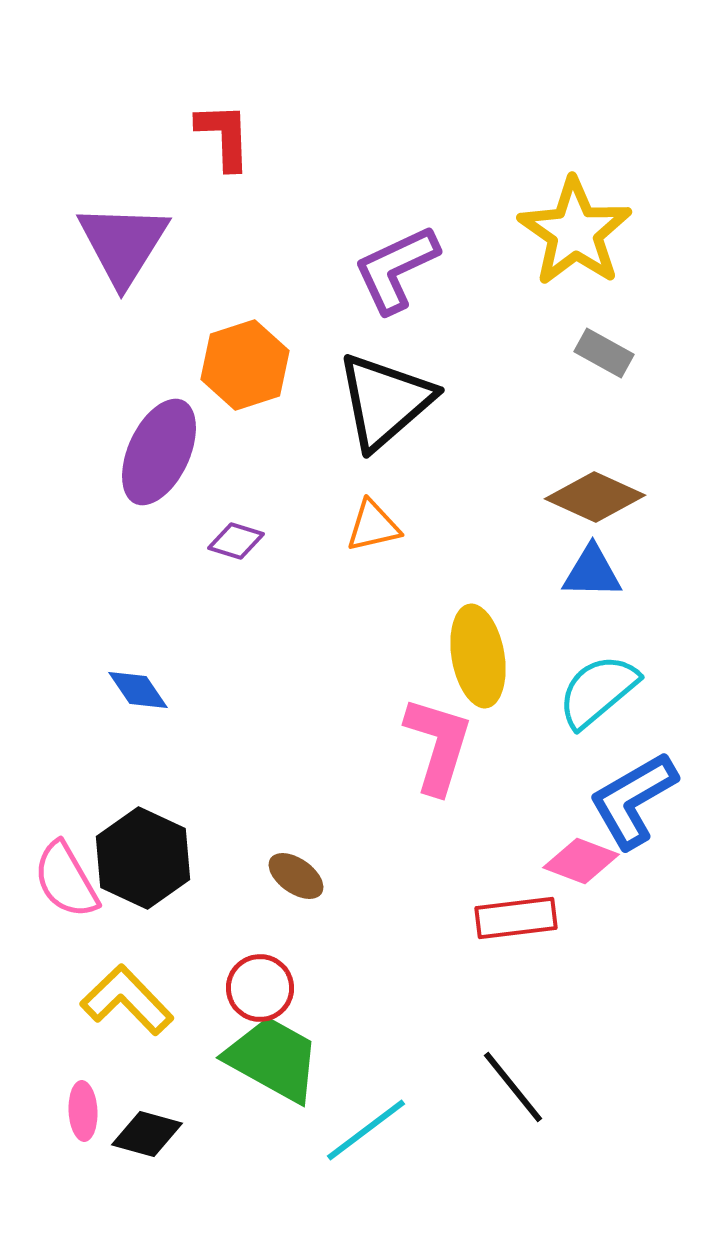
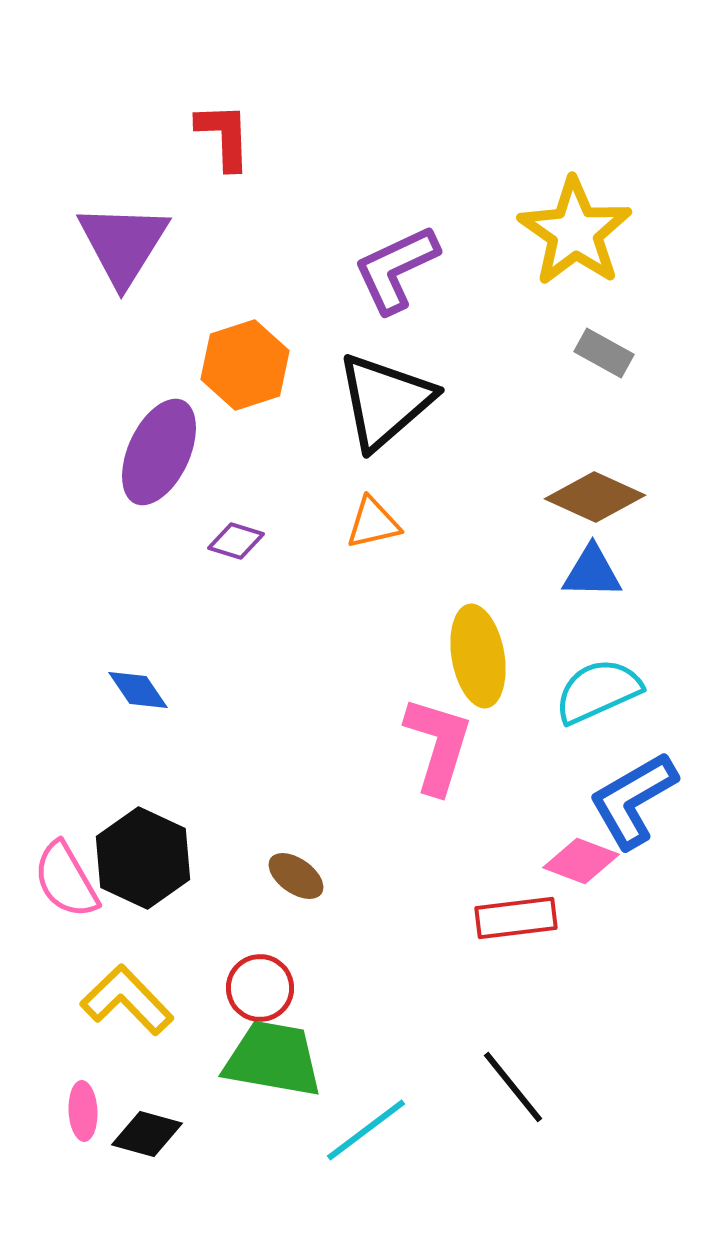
orange triangle: moved 3 px up
cyan semicircle: rotated 16 degrees clockwise
green trapezoid: rotated 19 degrees counterclockwise
